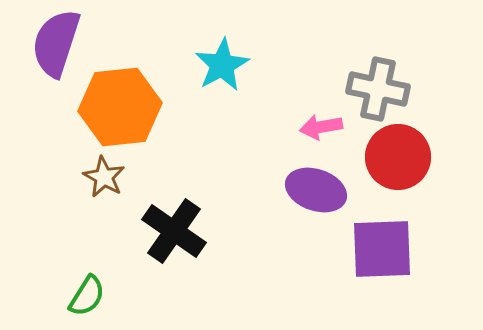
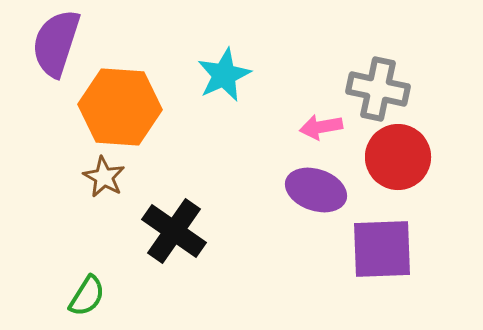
cyan star: moved 2 px right, 10 px down; rotated 4 degrees clockwise
orange hexagon: rotated 10 degrees clockwise
